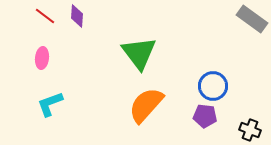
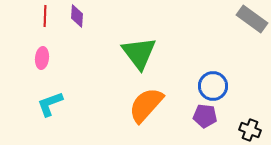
red line: rotated 55 degrees clockwise
